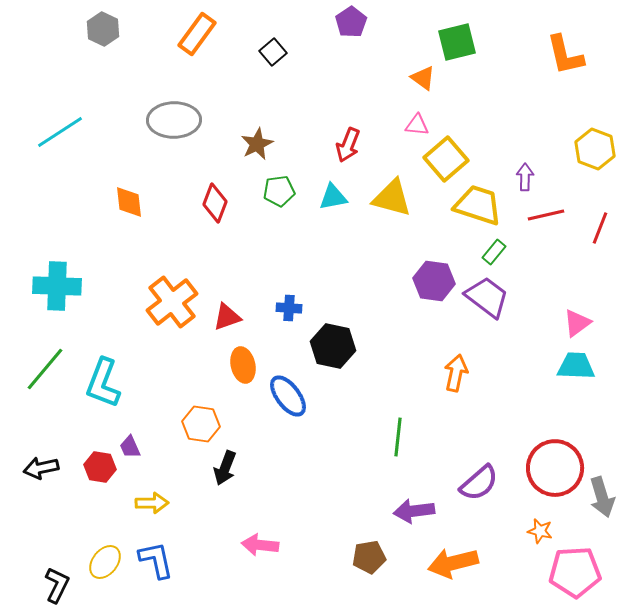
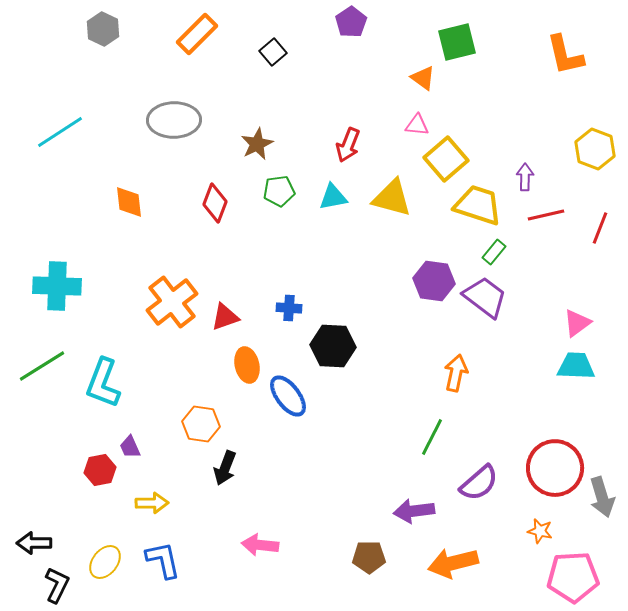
orange rectangle at (197, 34): rotated 9 degrees clockwise
purple trapezoid at (487, 297): moved 2 px left
red triangle at (227, 317): moved 2 px left
black hexagon at (333, 346): rotated 9 degrees counterclockwise
orange ellipse at (243, 365): moved 4 px right
green line at (45, 369): moved 3 px left, 3 px up; rotated 18 degrees clockwise
green line at (398, 437): moved 34 px right; rotated 21 degrees clockwise
red hexagon at (100, 467): moved 3 px down; rotated 20 degrees counterclockwise
black arrow at (41, 468): moved 7 px left, 75 px down; rotated 12 degrees clockwise
brown pentagon at (369, 557): rotated 8 degrees clockwise
blue L-shape at (156, 560): moved 7 px right
pink pentagon at (575, 572): moved 2 px left, 5 px down
